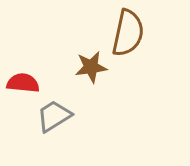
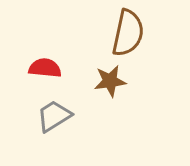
brown star: moved 19 px right, 14 px down
red semicircle: moved 22 px right, 15 px up
